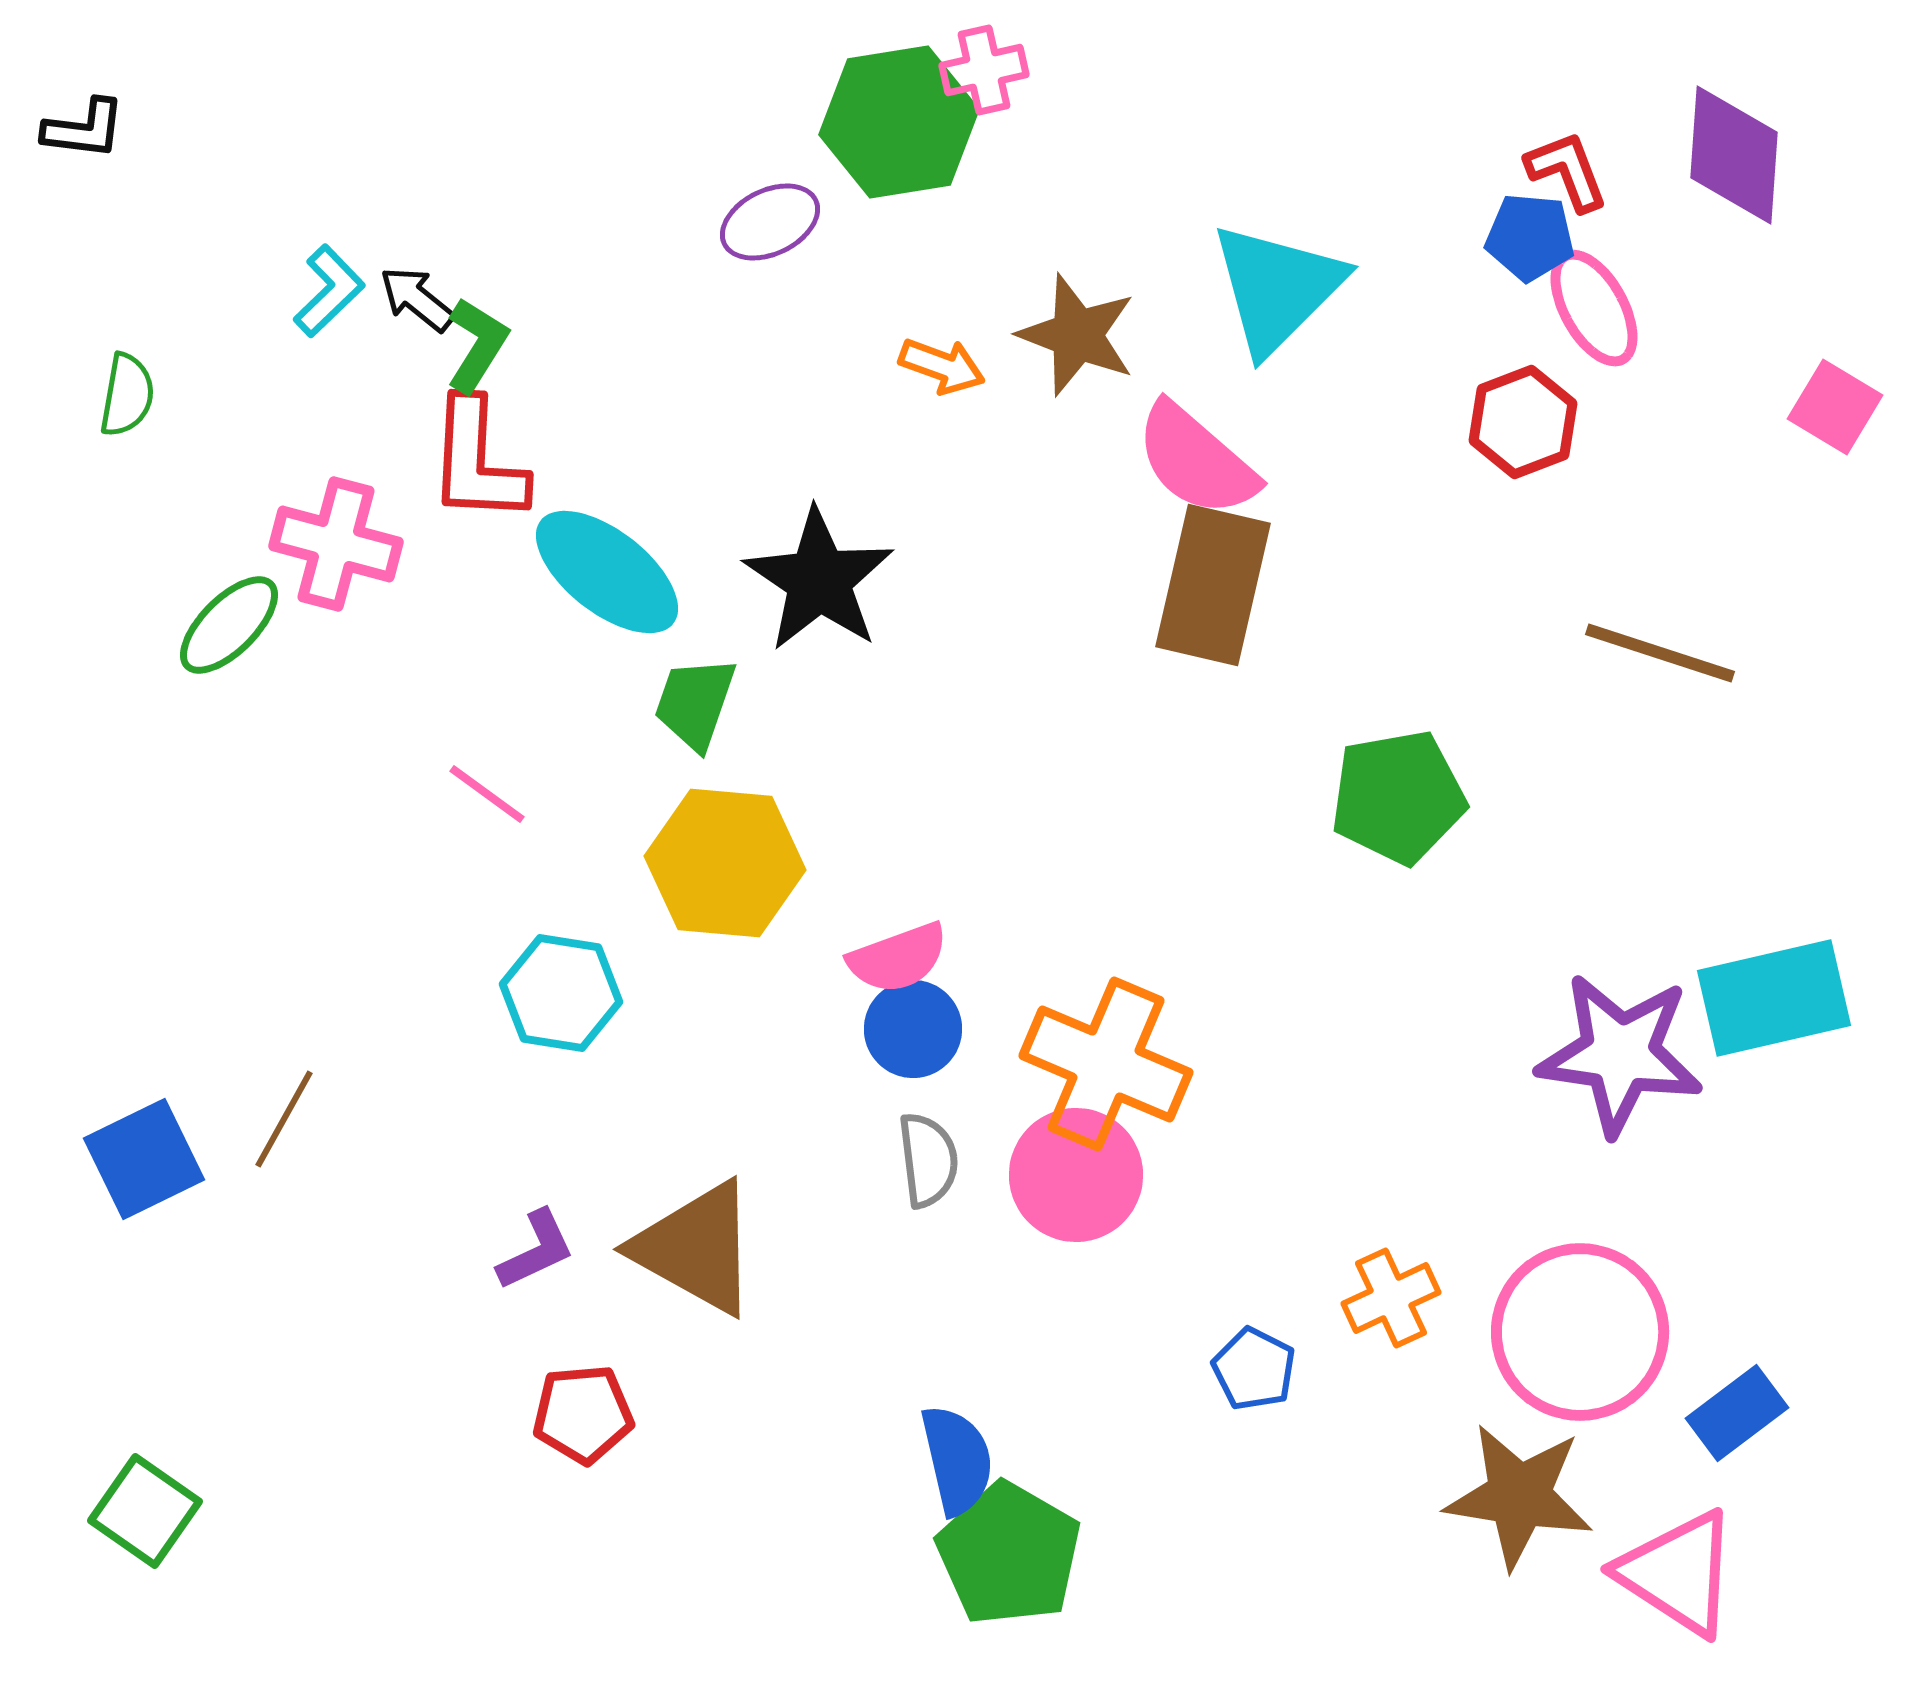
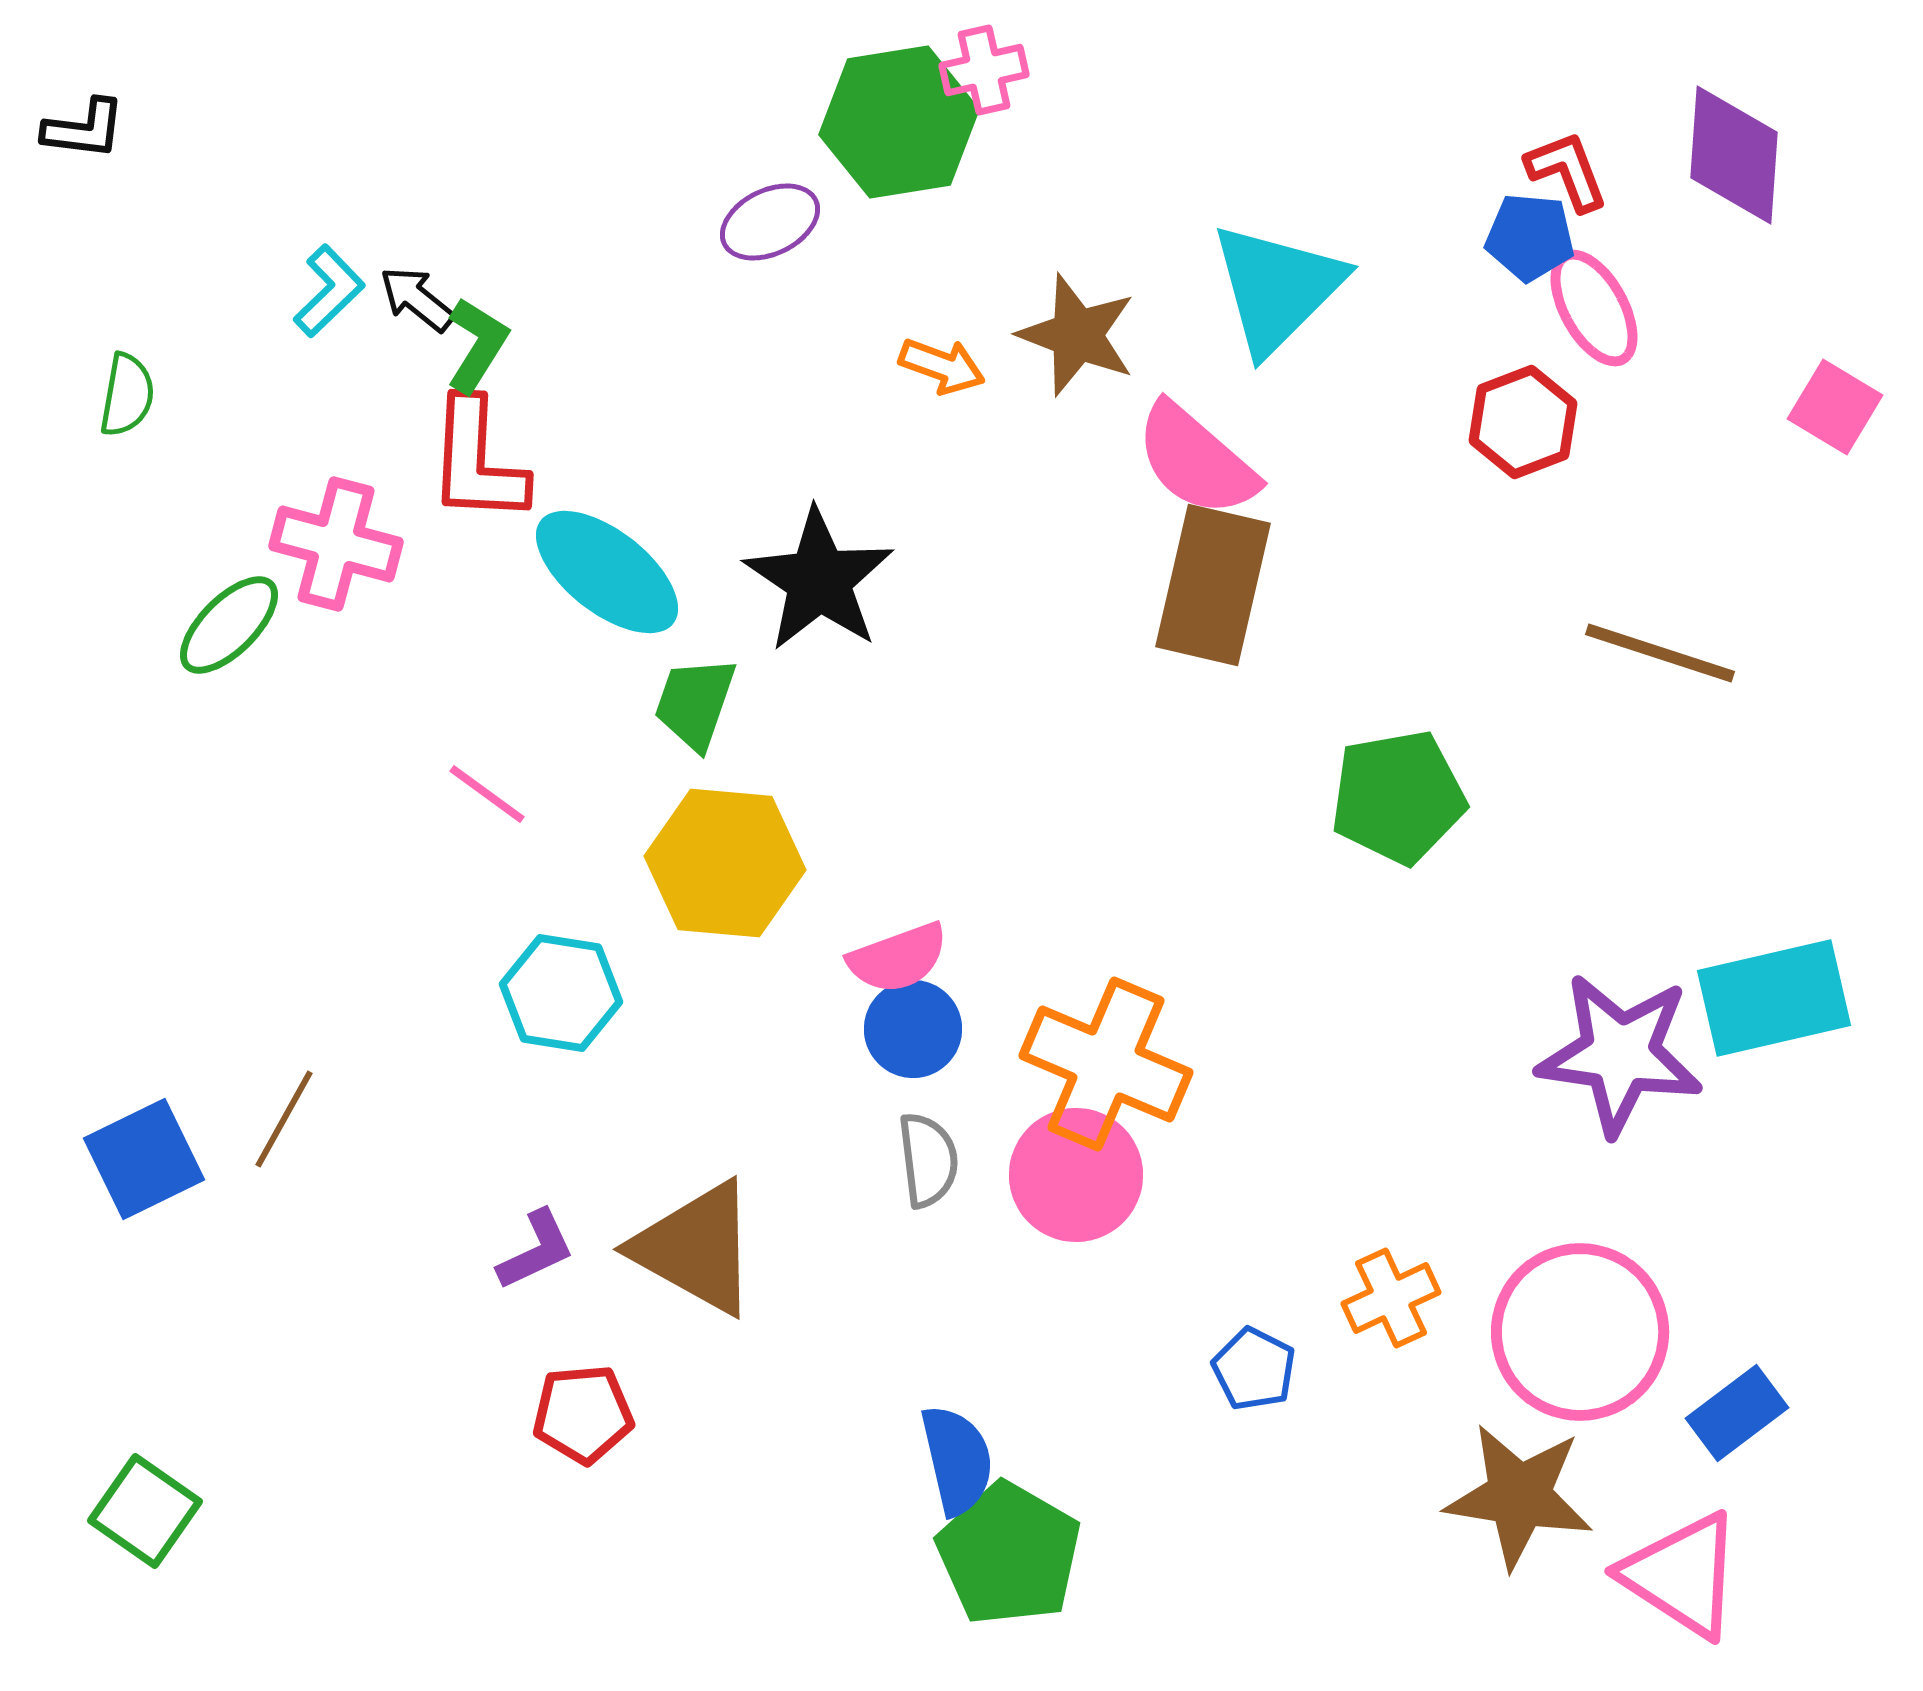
pink triangle at (1678, 1573): moved 4 px right, 2 px down
